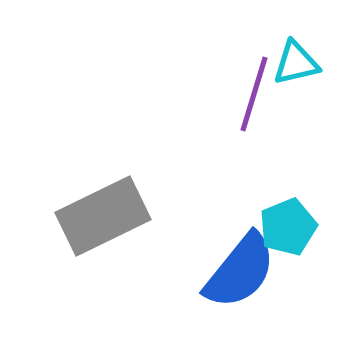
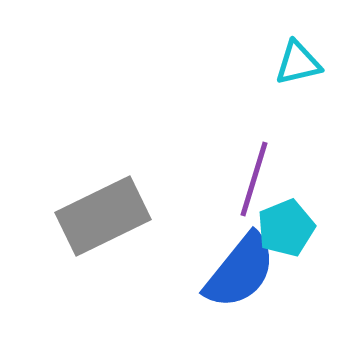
cyan triangle: moved 2 px right
purple line: moved 85 px down
cyan pentagon: moved 2 px left, 1 px down
